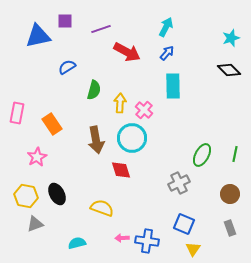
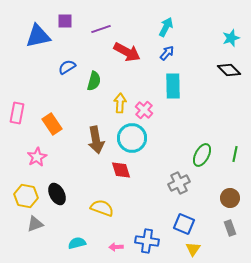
green semicircle: moved 9 px up
brown circle: moved 4 px down
pink arrow: moved 6 px left, 9 px down
